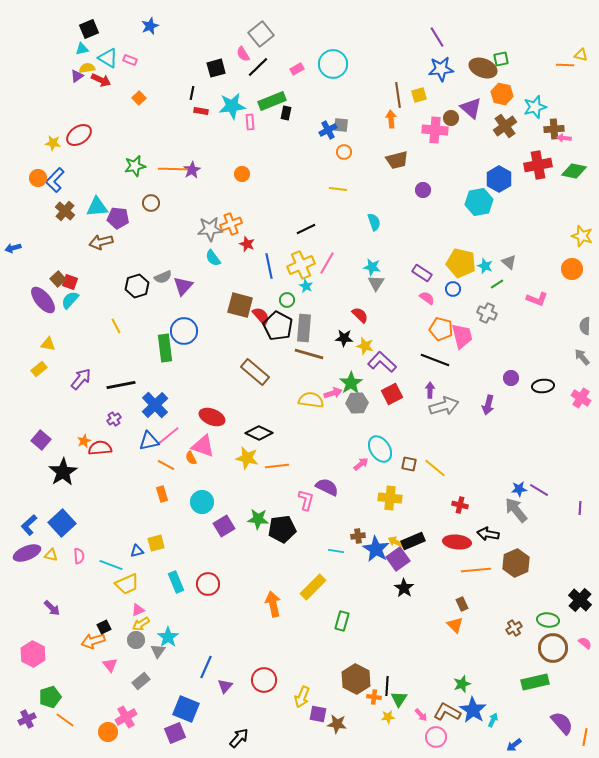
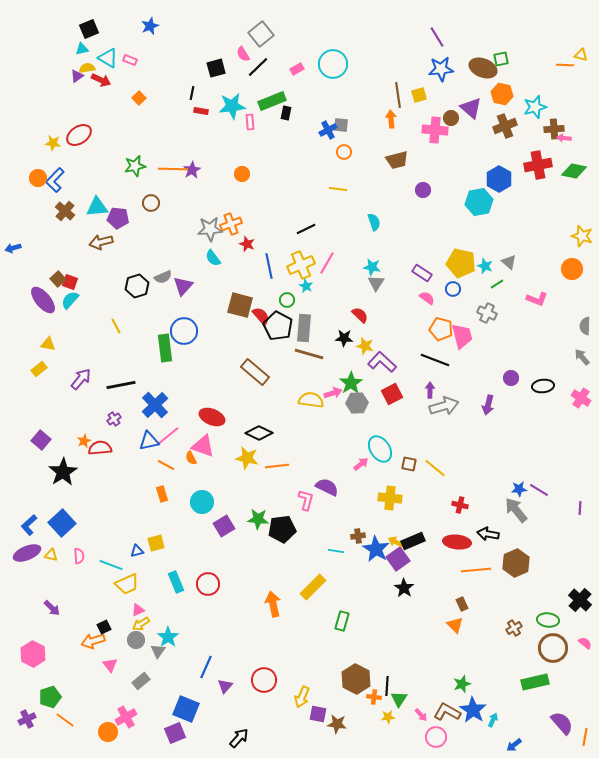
brown cross at (505, 126): rotated 15 degrees clockwise
